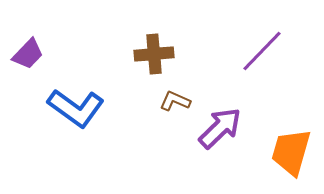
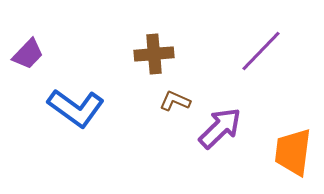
purple line: moved 1 px left
orange trapezoid: moved 2 px right; rotated 9 degrees counterclockwise
